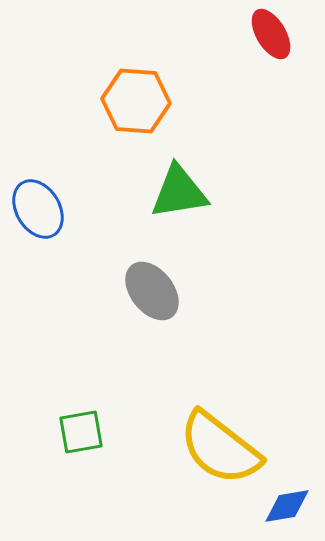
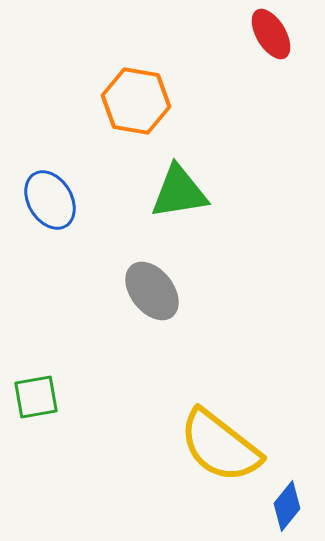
orange hexagon: rotated 6 degrees clockwise
blue ellipse: moved 12 px right, 9 px up
green square: moved 45 px left, 35 px up
yellow semicircle: moved 2 px up
blue diamond: rotated 42 degrees counterclockwise
